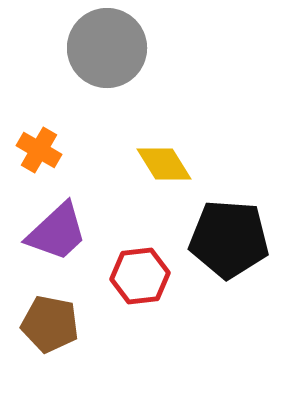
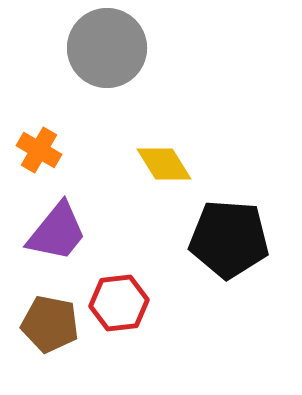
purple trapezoid: rotated 8 degrees counterclockwise
red hexagon: moved 21 px left, 27 px down
